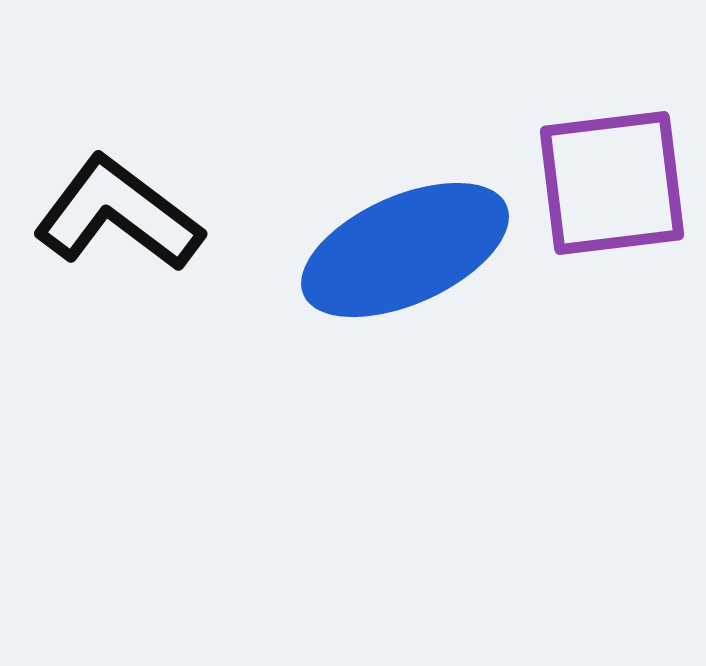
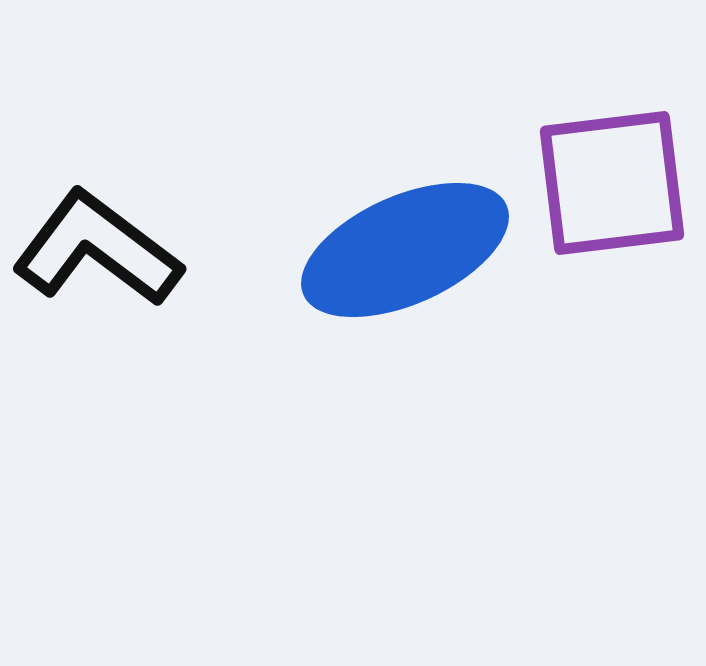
black L-shape: moved 21 px left, 35 px down
